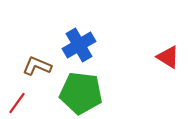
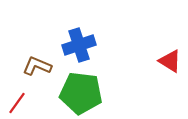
blue cross: rotated 12 degrees clockwise
red triangle: moved 2 px right, 4 px down
